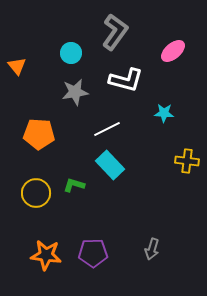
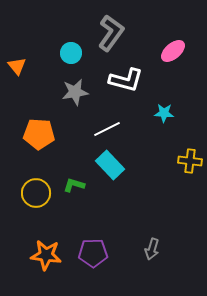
gray L-shape: moved 4 px left, 1 px down
yellow cross: moved 3 px right
